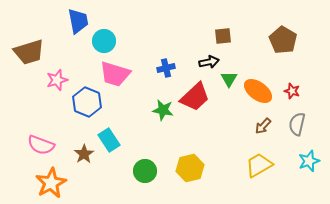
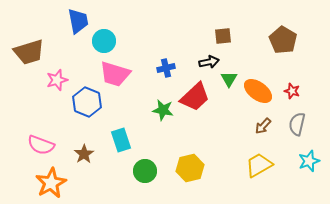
cyan rectangle: moved 12 px right; rotated 15 degrees clockwise
